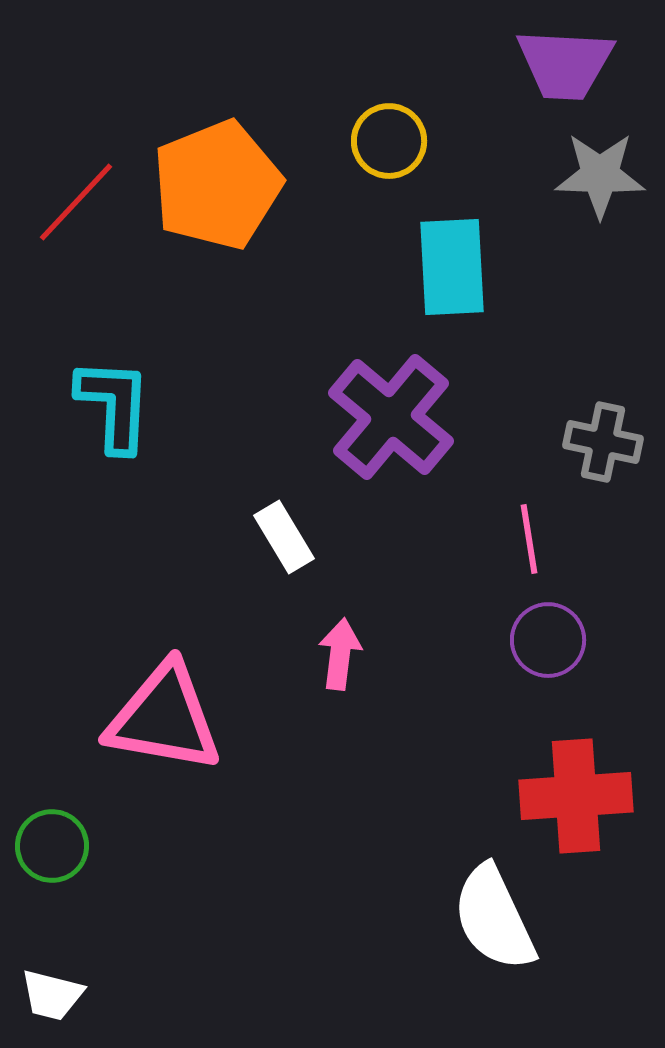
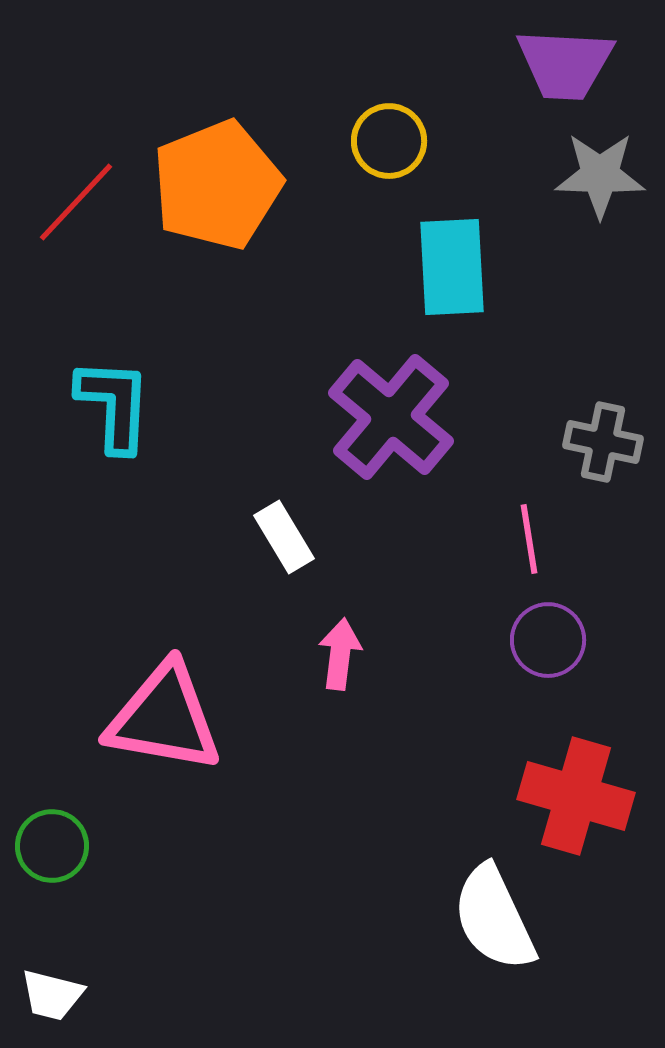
red cross: rotated 20 degrees clockwise
